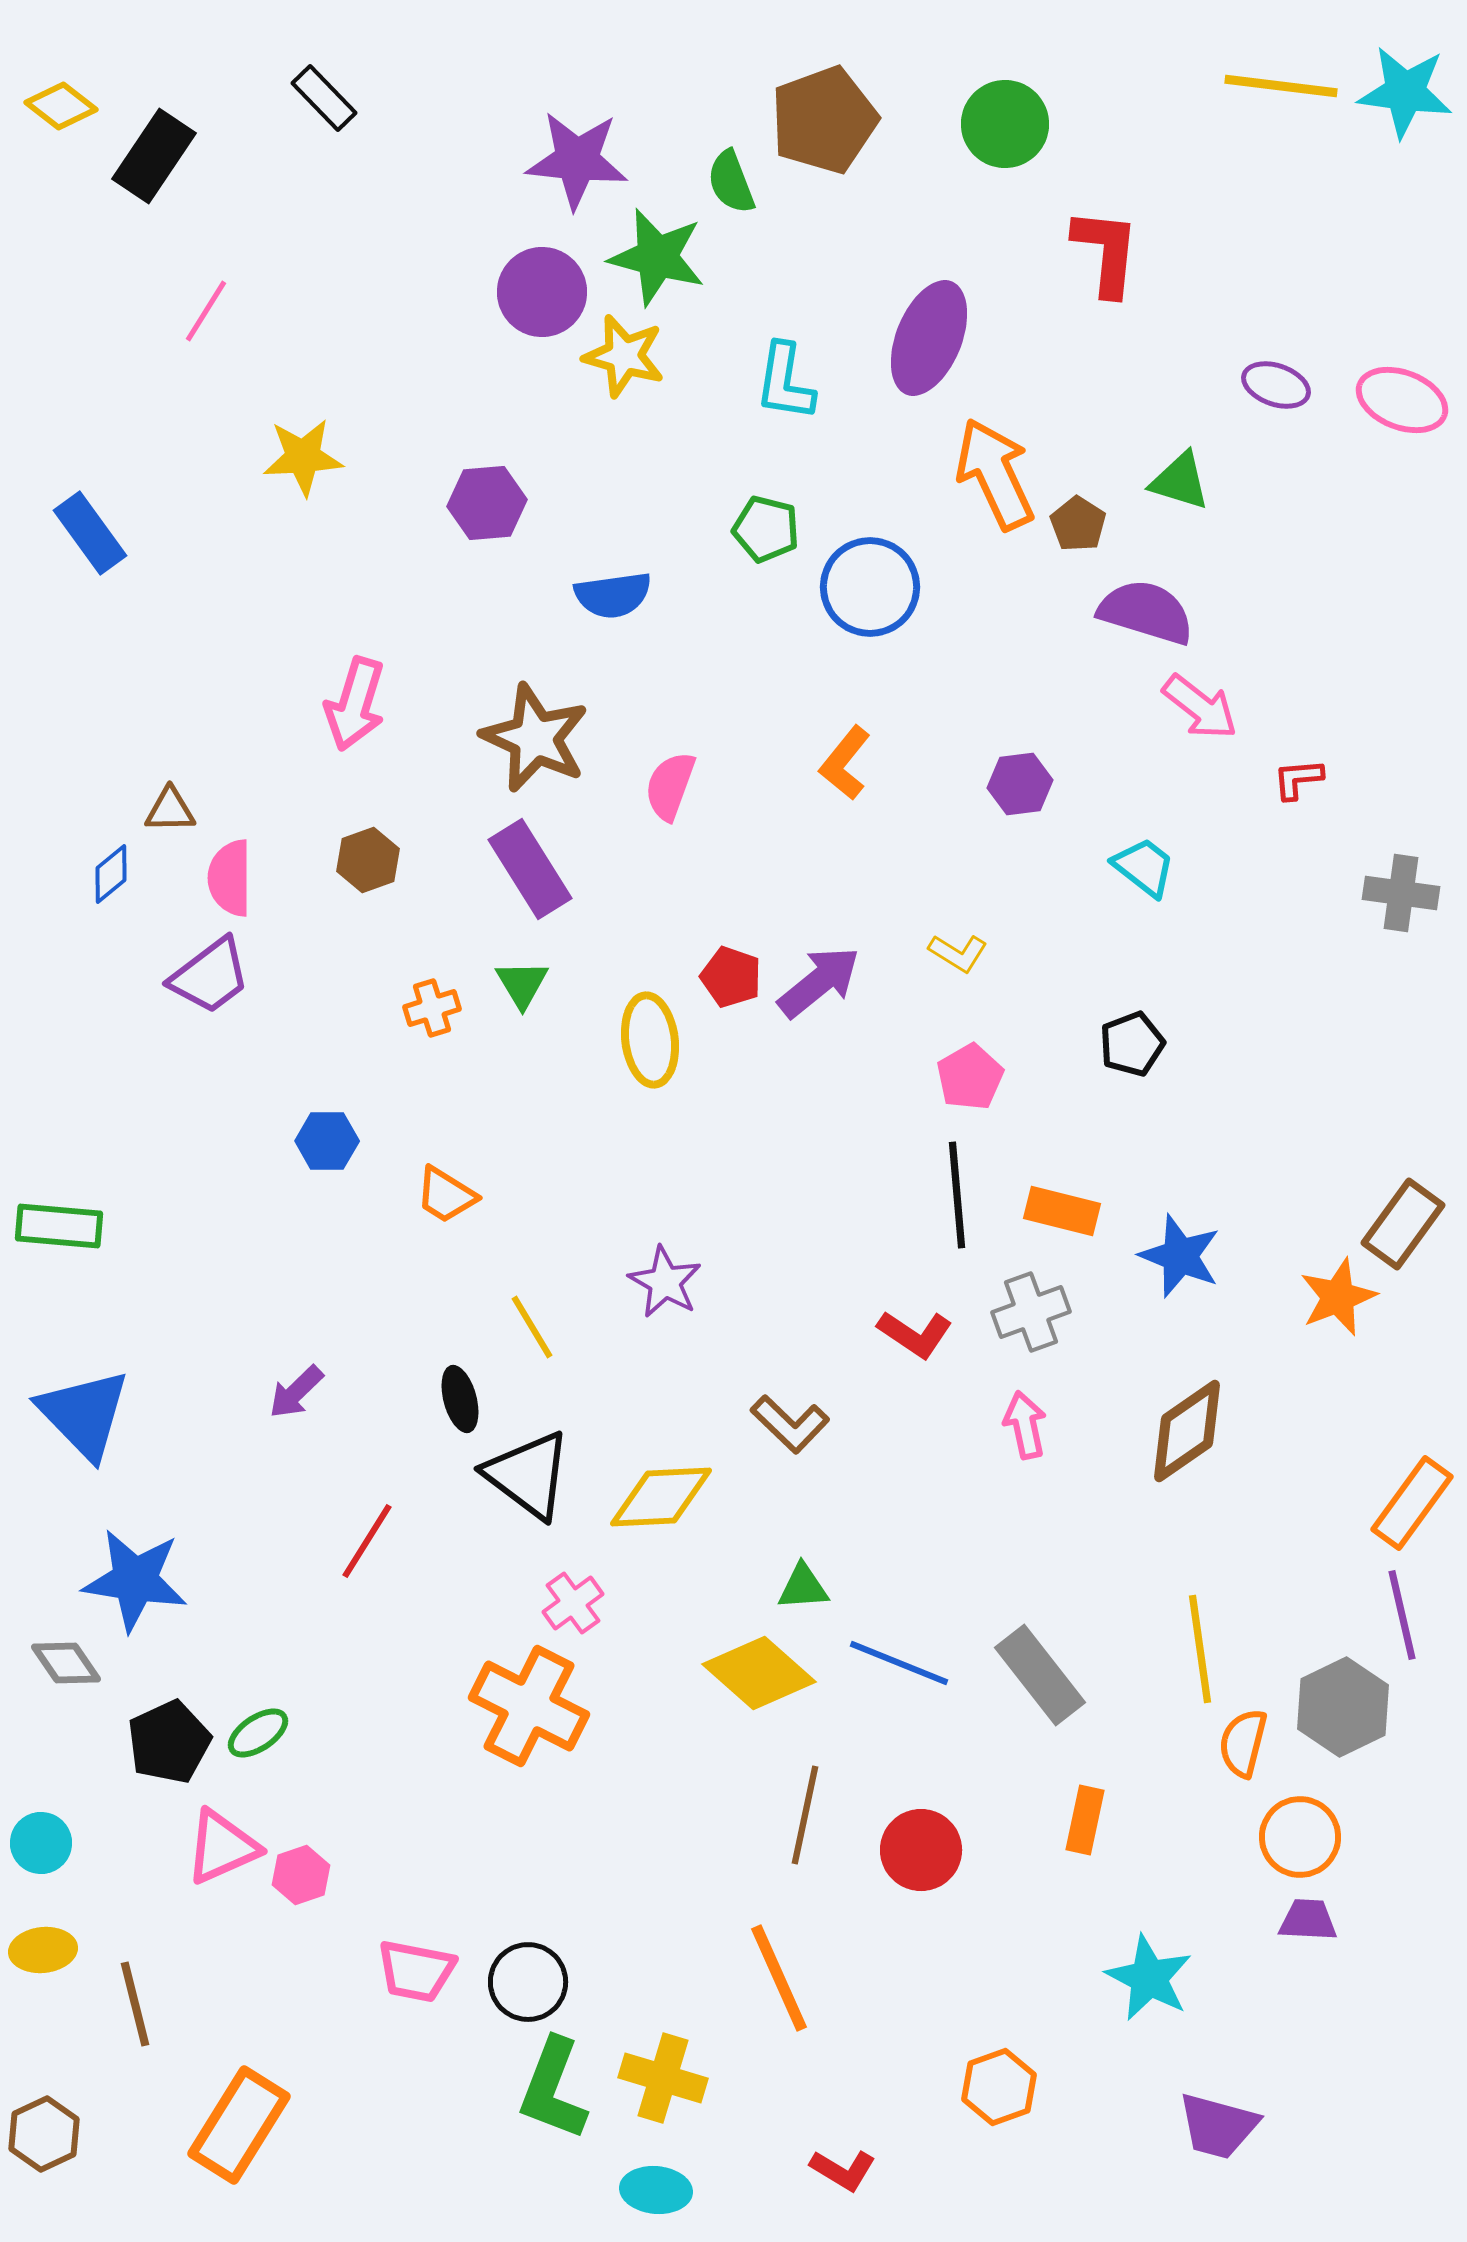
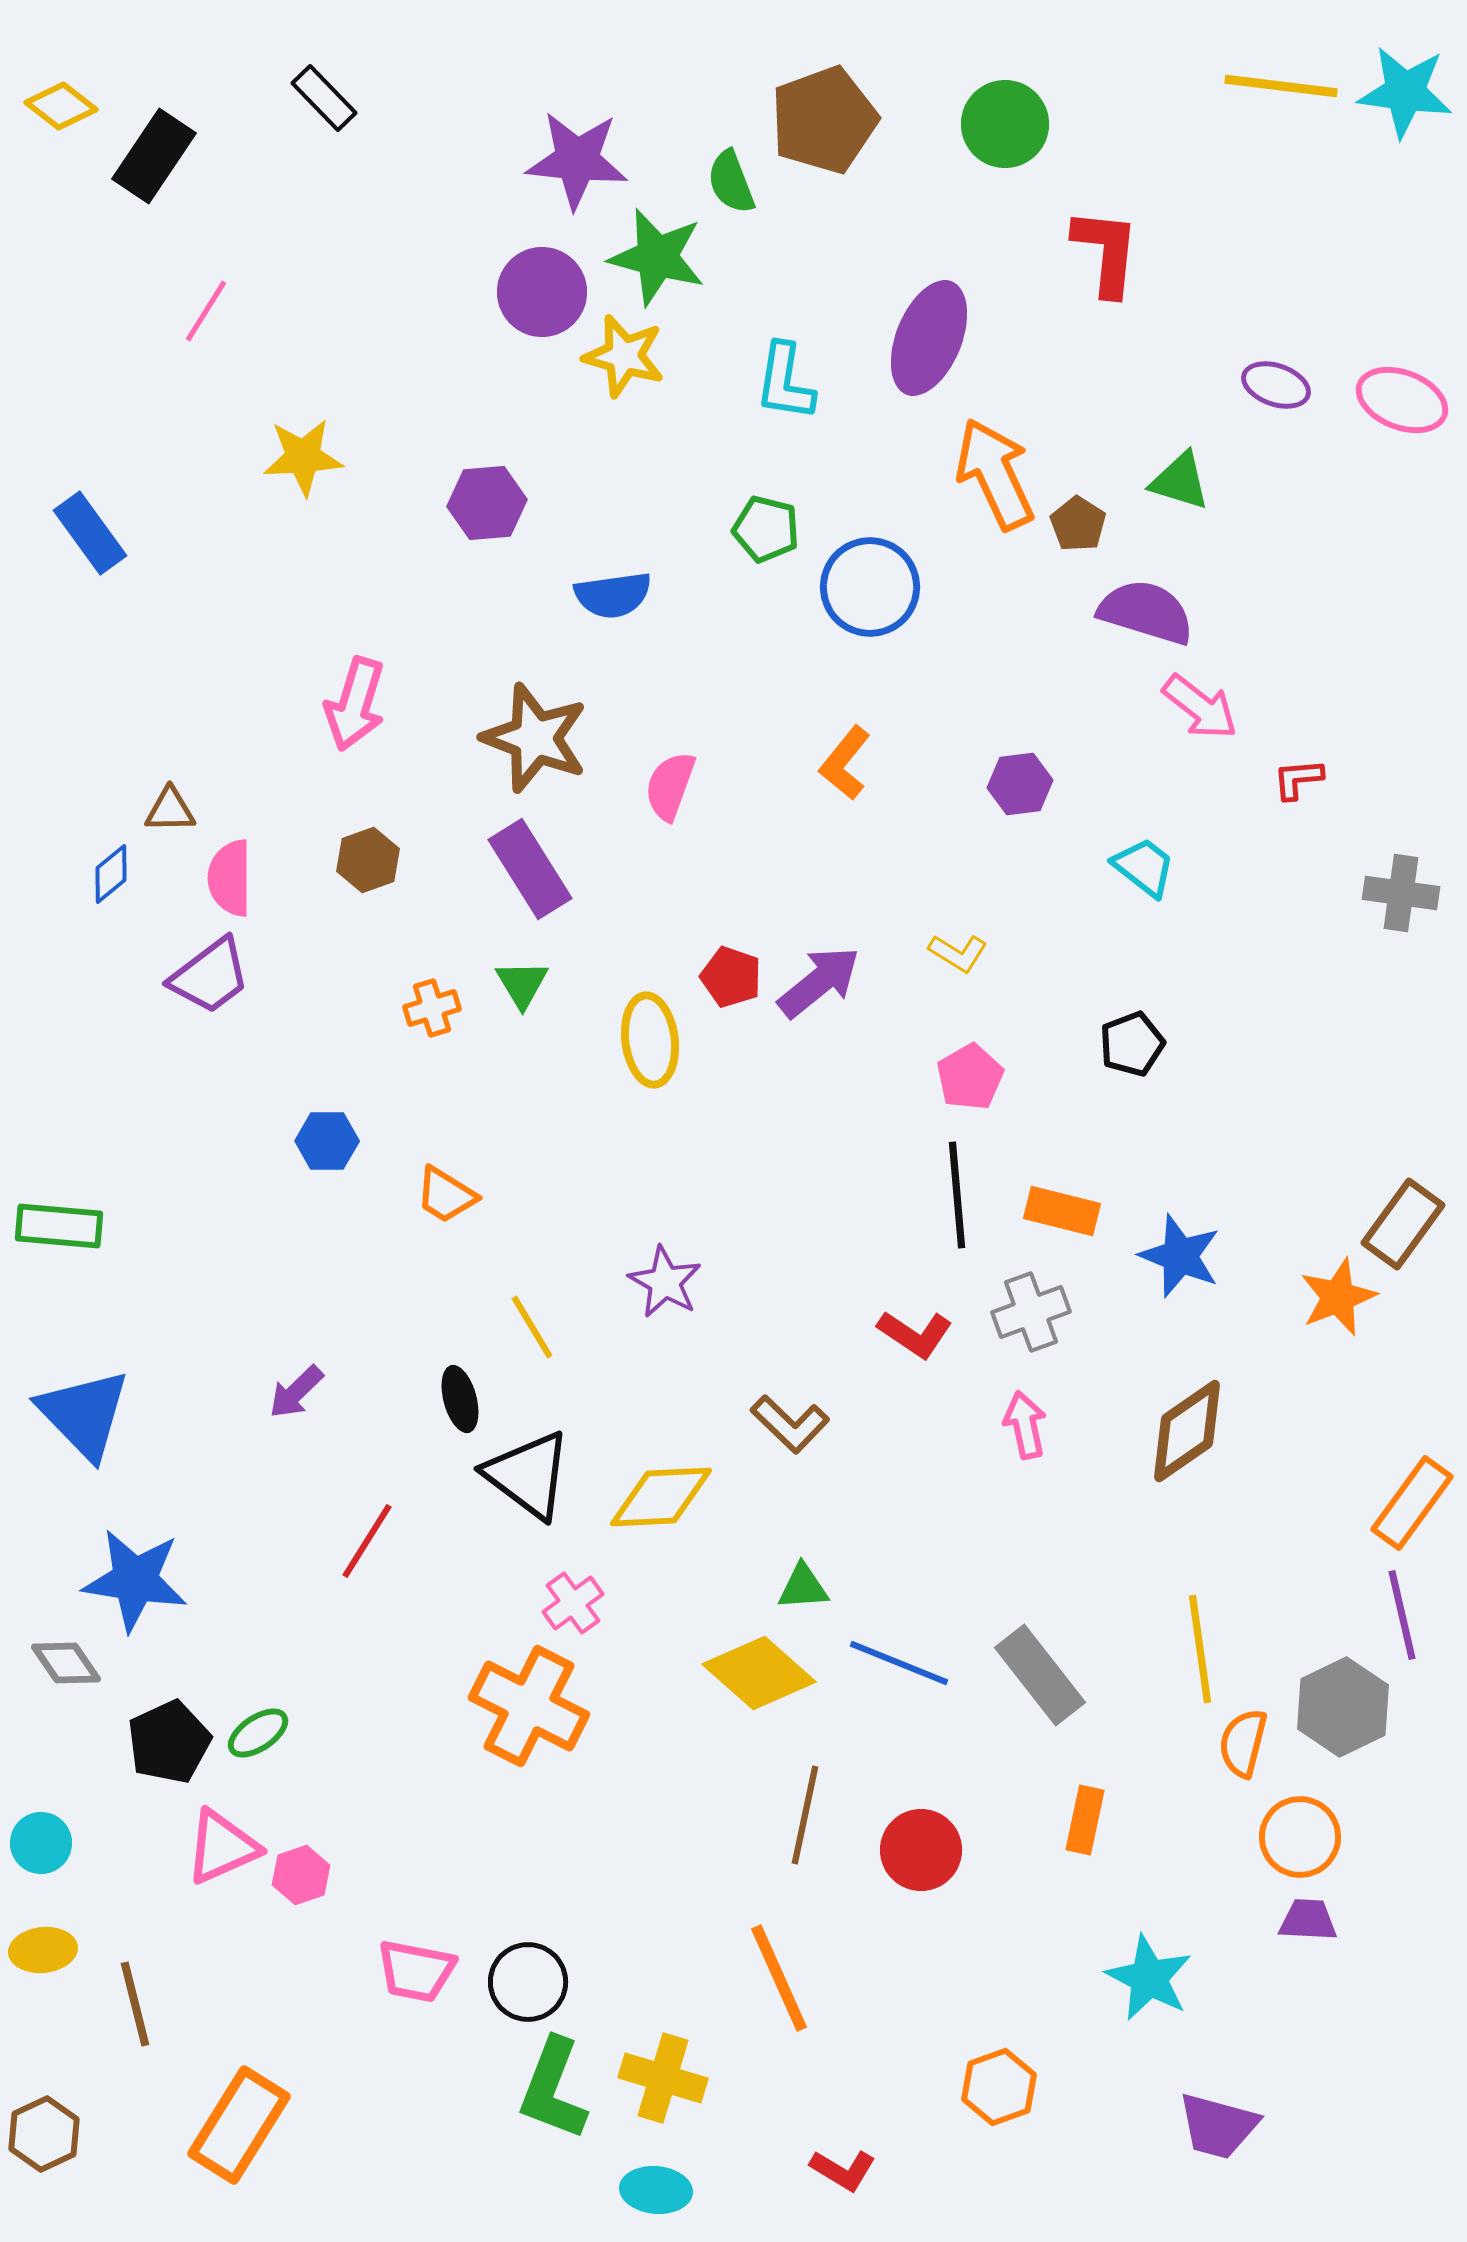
brown star at (535, 738): rotated 4 degrees counterclockwise
